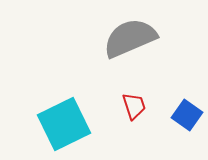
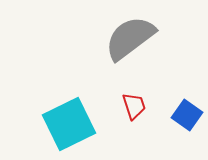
gray semicircle: rotated 14 degrees counterclockwise
cyan square: moved 5 px right
